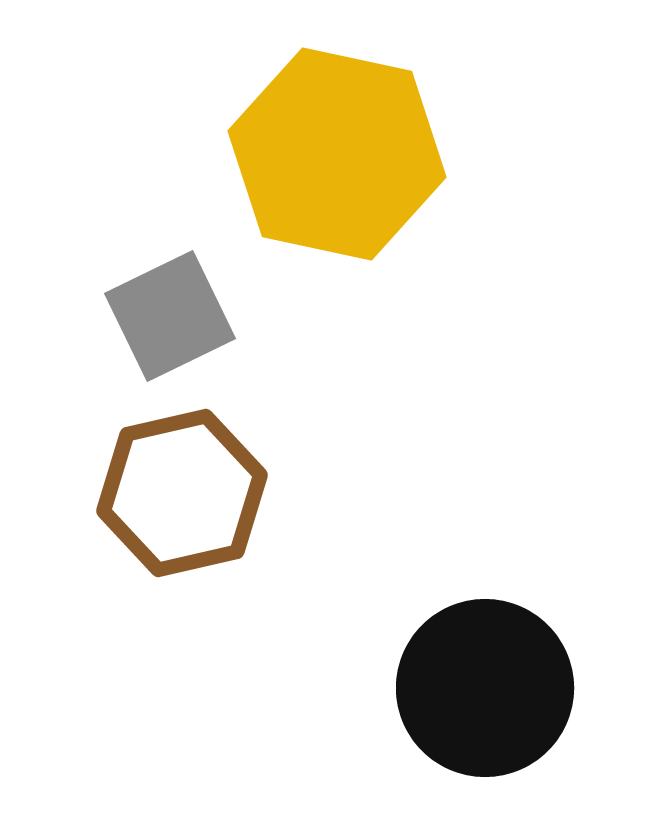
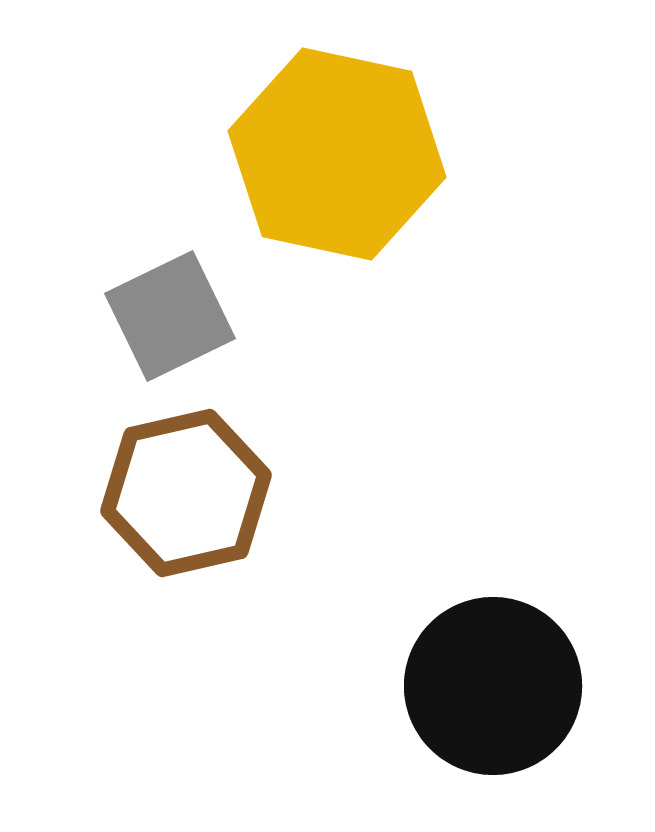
brown hexagon: moved 4 px right
black circle: moved 8 px right, 2 px up
